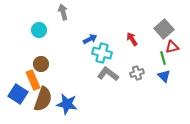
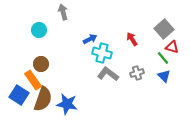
red triangle: rotated 32 degrees clockwise
green line: rotated 24 degrees counterclockwise
orange rectangle: rotated 12 degrees counterclockwise
blue square: moved 1 px right, 1 px down
